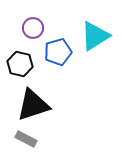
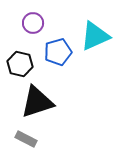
purple circle: moved 5 px up
cyan triangle: rotated 8 degrees clockwise
black triangle: moved 4 px right, 3 px up
